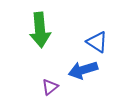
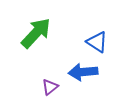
green arrow: moved 4 px left, 3 px down; rotated 132 degrees counterclockwise
blue arrow: moved 2 px down; rotated 12 degrees clockwise
